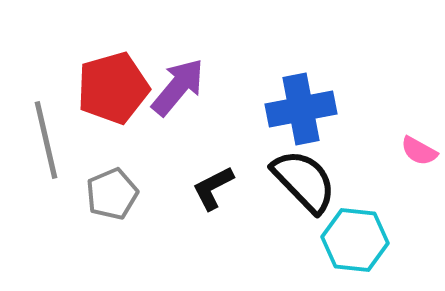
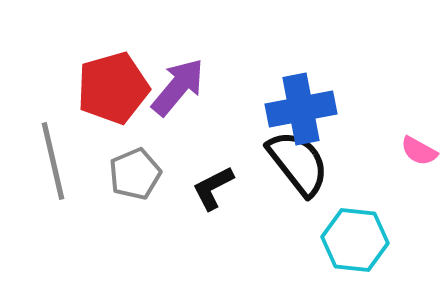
gray line: moved 7 px right, 21 px down
black semicircle: moved 6 px left, 18 px up; rotated 6 degrees clockwise
gray pentagon: moved 23 px right, 20 px up
